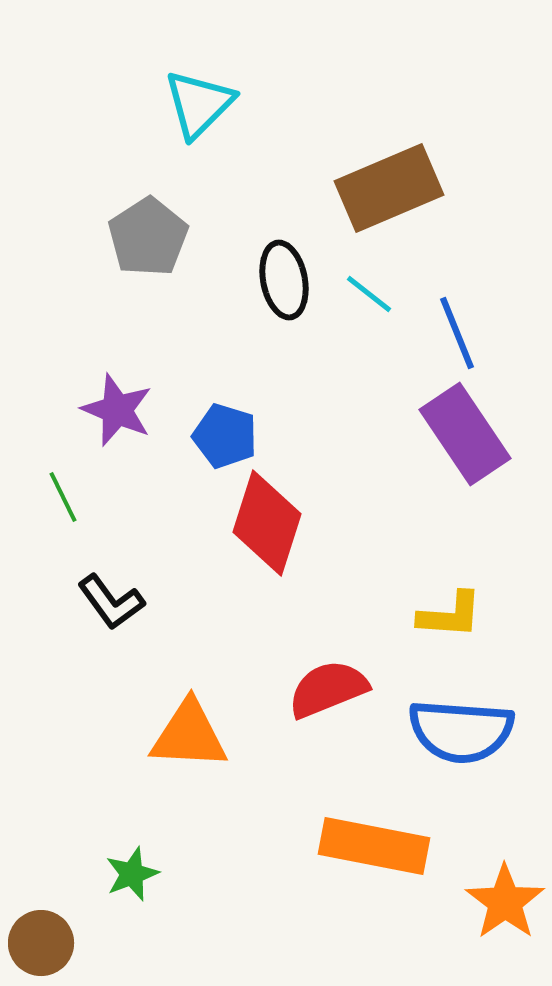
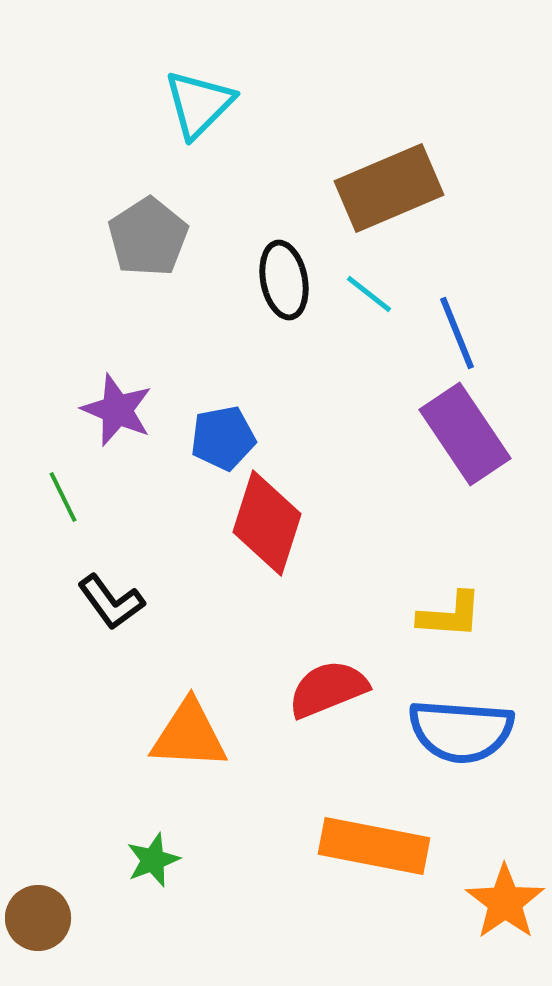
blue pentagon: moved 2 px left, 2 px down; rotated 28 degrees counterclockwise
green star: moved 21 px right, 14 px up
brown circle: moved 3 px left, 25 px up
